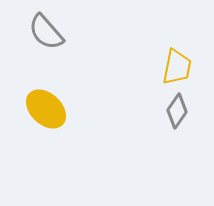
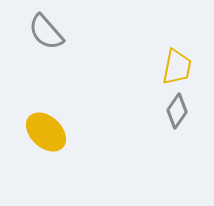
yellow ellipse: moved 23 px down
